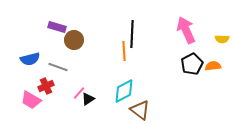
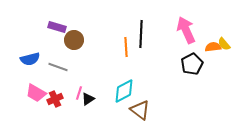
black line: moved 9 px right
yellow semicircle: moved 2 px right, 5 px down; rotated 48 degrees clockwise
orange line: moved 2 px right, 4 px up
orange semicircle: moved 19 px up
red cross: moved 9 px right, 13 px down
pink line: rotated 24 degrees counterclockwise
pink trapezoid: moved 5 px right, 7 px up
